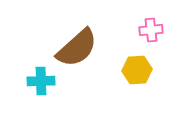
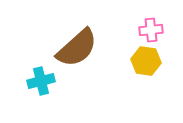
yellow hexagon: moved 9 px right, 9 px up; rotated 12 degrees clockwise
cyan cross: rotated 12 degrees counterclockwise
